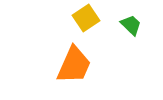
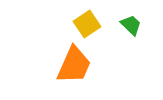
yellow square: moved 1 px right, 6 px down
